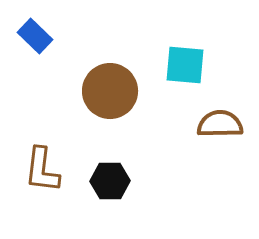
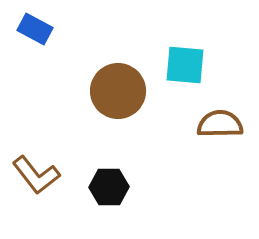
blue rectangle: moved 7 px up; rotated 16 degrees counterclockwise
brown circle: moved 8 px right
brown L-shape: moved 6 px left, 5 px down; rotated 45 degrees counterclockwise
black hexagon: moved 1 px left, 6 px down
